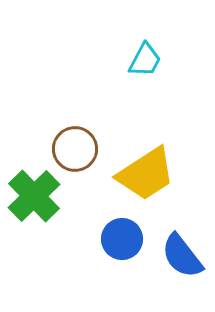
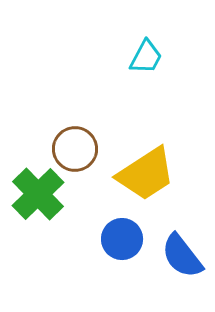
cyan trapezoid: moved 1 px right, 3 px up
green cross: moved 4 px right, 2 px up
